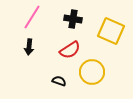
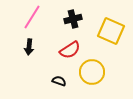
black cross: rotated 24 degrees counterclockwise
